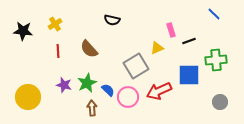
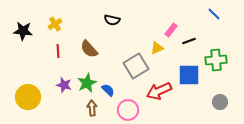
pink rectangle: rotated 56 degrees clockwise
pink circle: moved 13 px down
